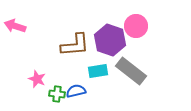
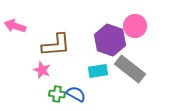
pink circle: moved 1 px left
brown L-shape: moved 19 px left
gray rectangle: moved 1 px left, 2 px up
pink star: moved 5 px right, 9 px up
blue semicircle: moved 3 px down; rotated 42 degrees clockwise
